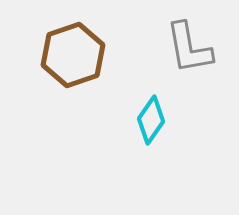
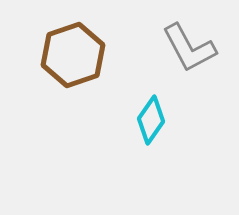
gray L-shape: rotated 18 degrees counterclockwise
